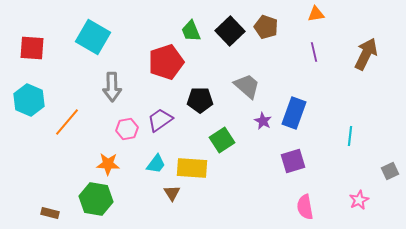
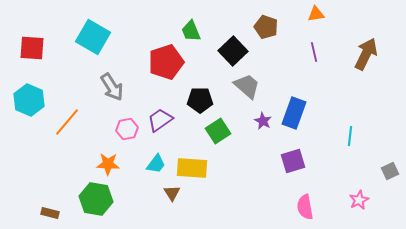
black square: moved 3 px right, 20 px down
gray arrow: rotated 32 degrees counterclockwise
green square: moved 4 px left, 9 px up
